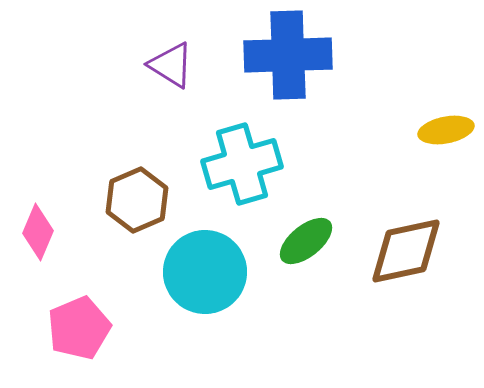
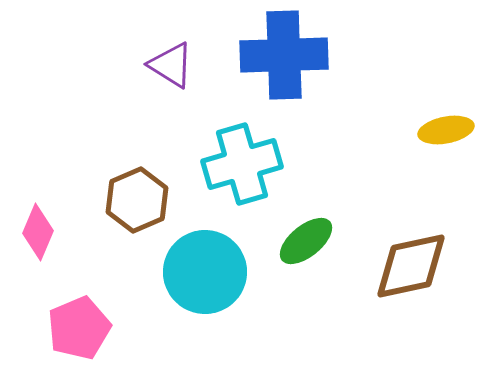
blue cross: moved 4 px left
brown diamond: moved 5 px right, 15 px down
